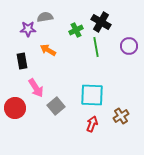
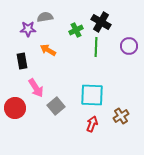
green line: rotated 12 degrees clockwise
